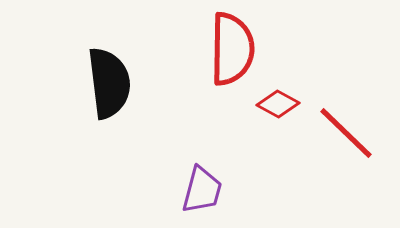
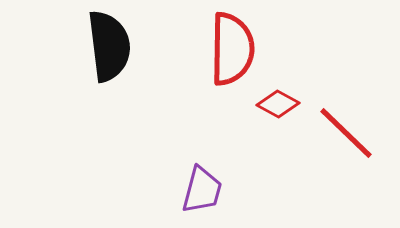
black semicircle: moved 37 px up
